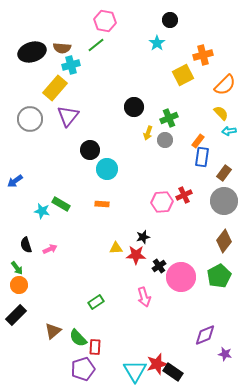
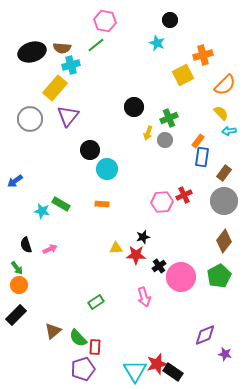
cyan star at (157, 43): rotated 14 degrees counterclockwise
